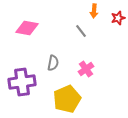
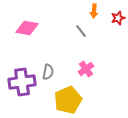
gray semicircle: moved 5 px left, 9 px down
yellow pentagon: moved 1 px right, 1 px down
